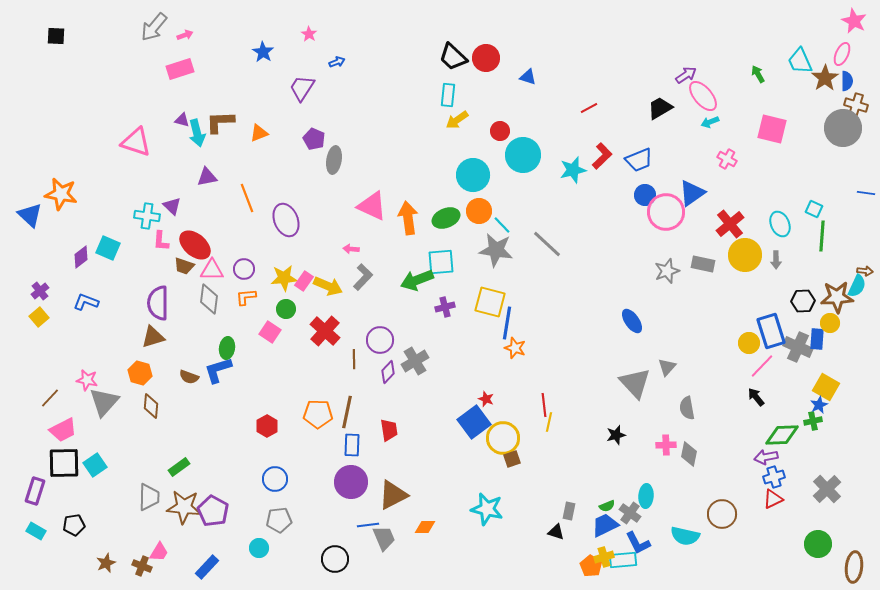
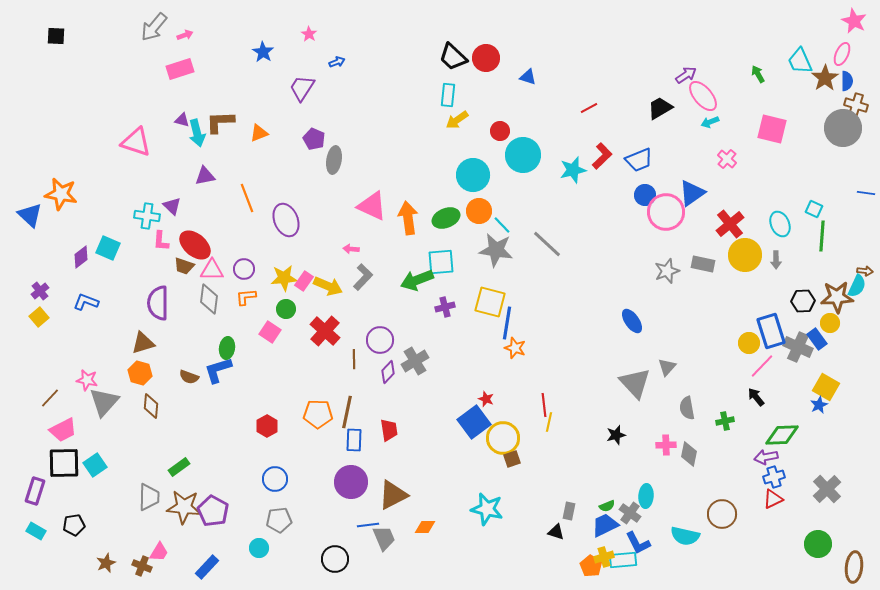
pink cross at (727, 159): rotated 12 degrees clockwise
purple triangle at (207, 177): moved 2 px left, 1 px up
brown triangle at (153, 337): moved 10 px left, 6 px down
blue rectangle at (817, 339): rotated 40 degrees counterclockwise
green cross at (813, 421): moved 88 px left
blue rectangle at (352, 445): moved 2 px right, 5 px up
